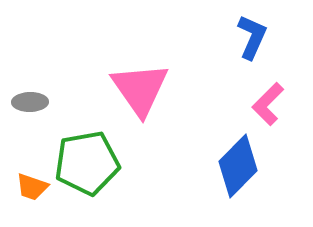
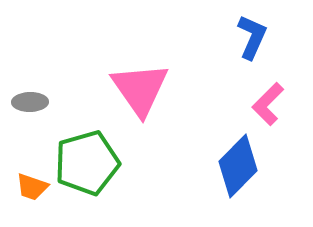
green pentagon: rotated 6 degrees counterclockwise
